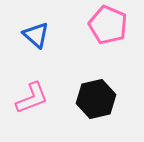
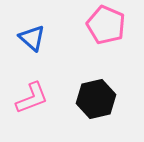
pink pentagon: moved 2 px left
blue triangle: moved 4 px left, 3 px down
